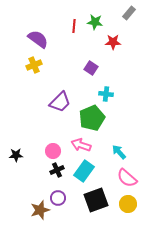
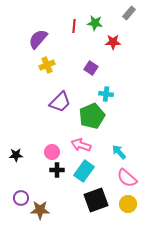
green star: moved 1 px down
purple semicircle: rotated 85 degrees counterclockwise
yellow cross: moved 13 px right
green pentagon: moved 2 px up
pink circle: moved 1 px left, 1 px down
black cross: rotated 24 degrees clockwise
purple circle: moved 37 px left
brown star: rotated 18 degrees clockwise
